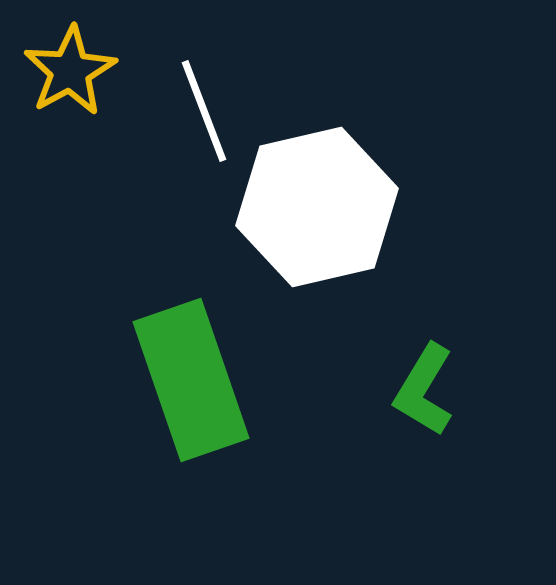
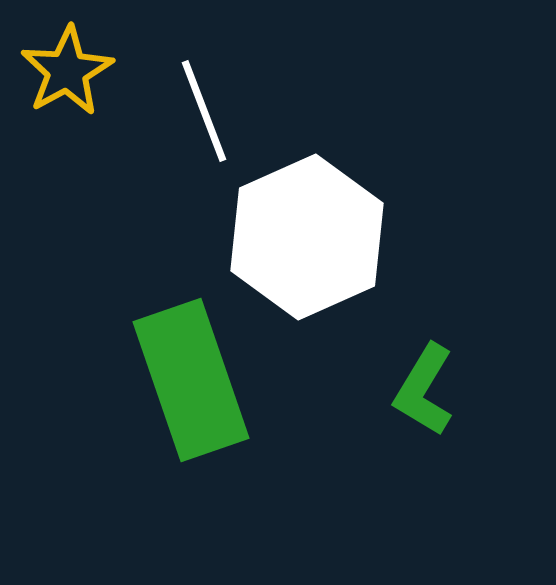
yellow star: moved 3 px left
white hexagon: moved 10 px left, 30 px down; rotated 11 degrees counterclockwise
